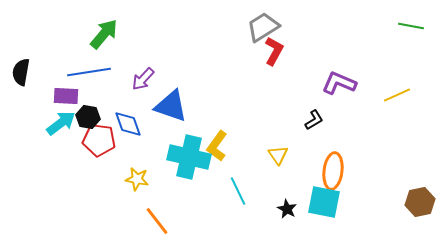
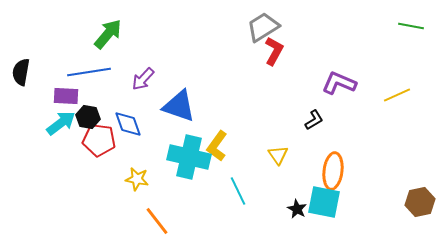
green arrow: moved 4 px right
blue triangle: moved 8 px right
black star: moved 10 px right
